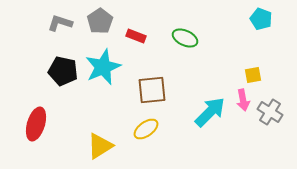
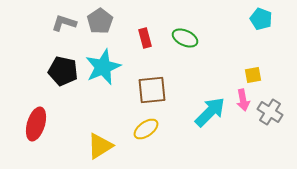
gray L-shape: moved 4 px right
red rectangle: moved 9 px right, 2 px down; rotated 54 degrees clockwise
